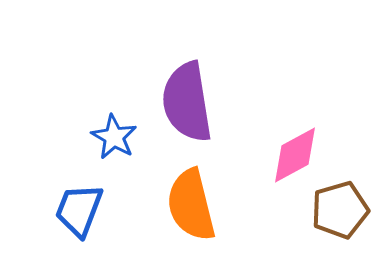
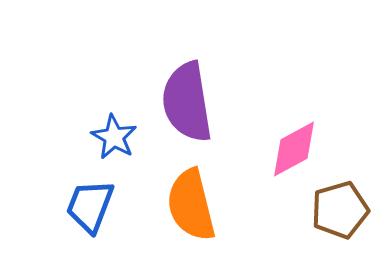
pink diamond: moved 1 px left, 6 px up
blue trapezoid: moved 11 px right, 4 px up
